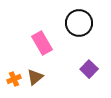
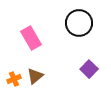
pink rectangle: moved 11 px left, 5 px up
brown triangle: moved 1 px up
